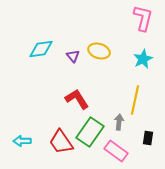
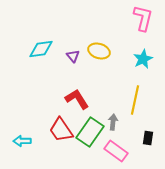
gray arrow: moved 6 px left
red trapezoid: moved 12 px up
